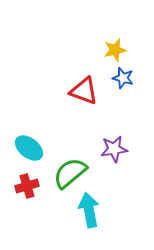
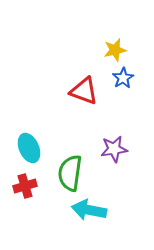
blue star: rotated 25 degrees clockwise
cyan ellipse: rotated 28 degrees clockwise
green semicircle: rotated 42 degrees counterclockwise
red cross: moved 2 px left
cyan arrow: rotated 68 degrees counterclockwise
